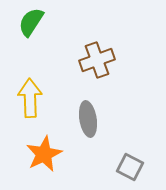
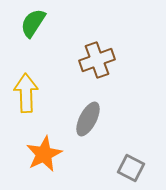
green semicircle: moved 2 px right, 1 px down
yellow arrow: moved 4 px left, 5 px up
gray ellipse: rotated 36 degrees clockwise
gray square: moved 1 px right, 1 px down
